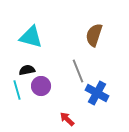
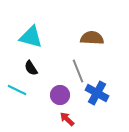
brown semicircle: moved 2 px left, 3 px down; rotated 75 degrees clockwise
black semicircle: moved 4 px right, 2 px up; rotated 112 degrees counterclockwise
purple circle: moved 19 px right, 9 px down
cyan line: rotated 48 degrees counterclockwise
